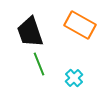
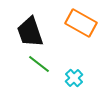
orange rectangle: moved 1 px right, 2 px up
green line: rotated 30 degrees counterclockwise
